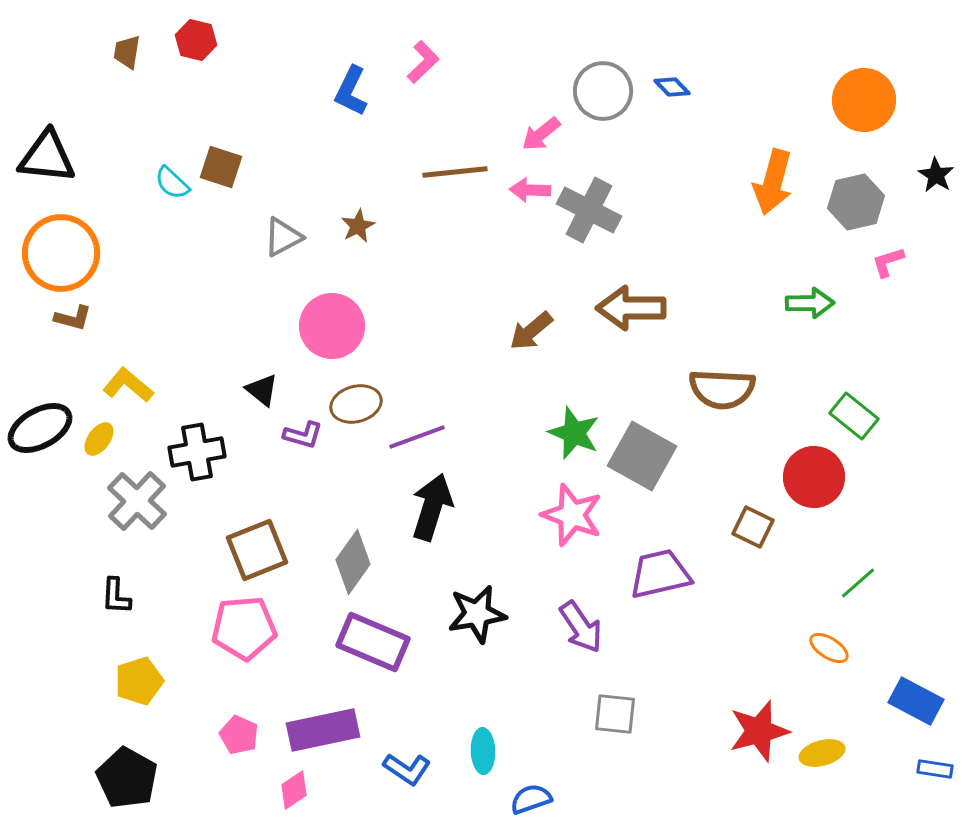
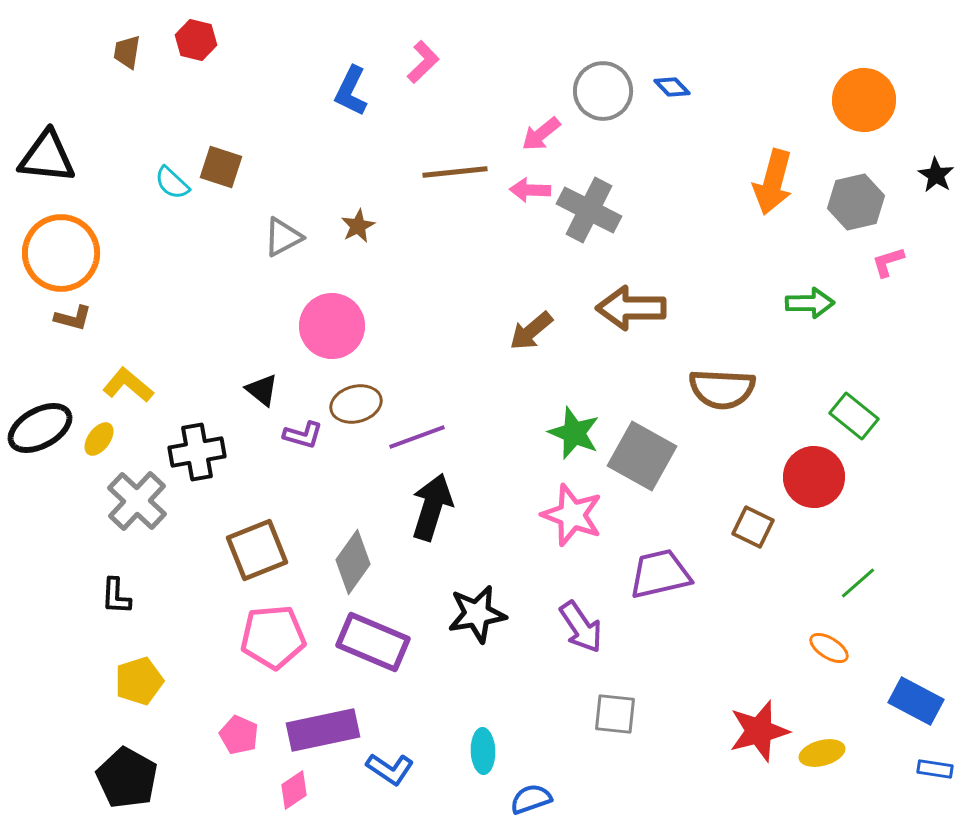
pink pentagon at (244, 628): moved 29 px right, 9 px down
blue L-shape at (407, 769): moved 17 px left
